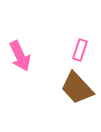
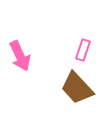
pink rectangle: moved 3 px right
